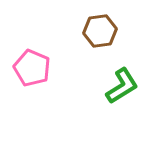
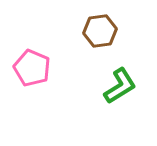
green L-shape: moved 2 px left
